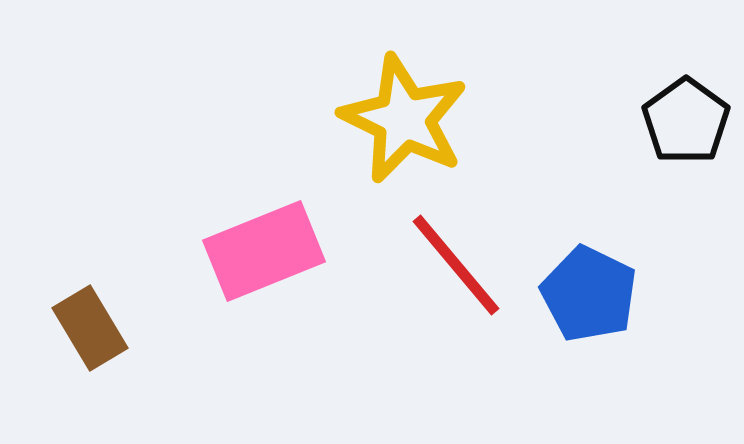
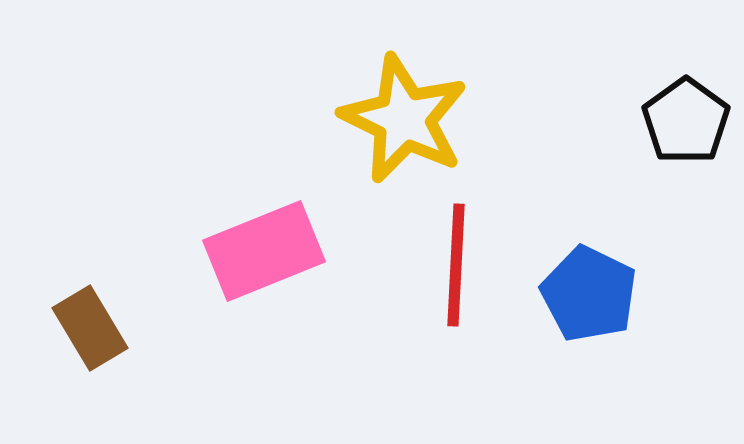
red line: rotated 43 degrees clockwise
